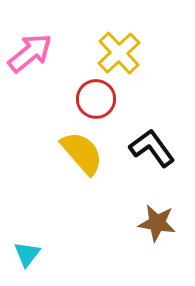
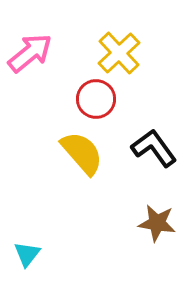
black L-shape: moved 2 px right
